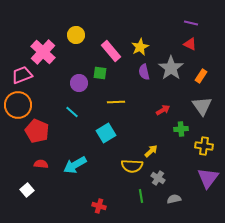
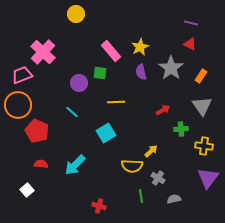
yellow circle: moved 21 px up
purple semicircle: moved 3 px left
cyan arrow: rotated 15 degrees counterclockwise
